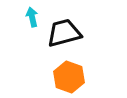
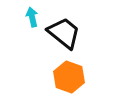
black trapezoid: rotated 54 degrees clockwise
